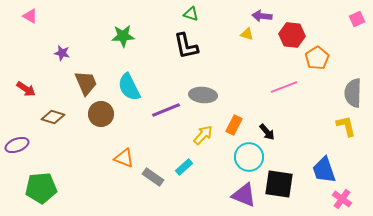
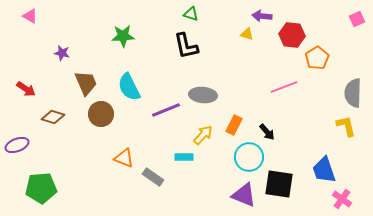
cyan rectangle: moved 10 px up; rotated 42 degrees clockwise
